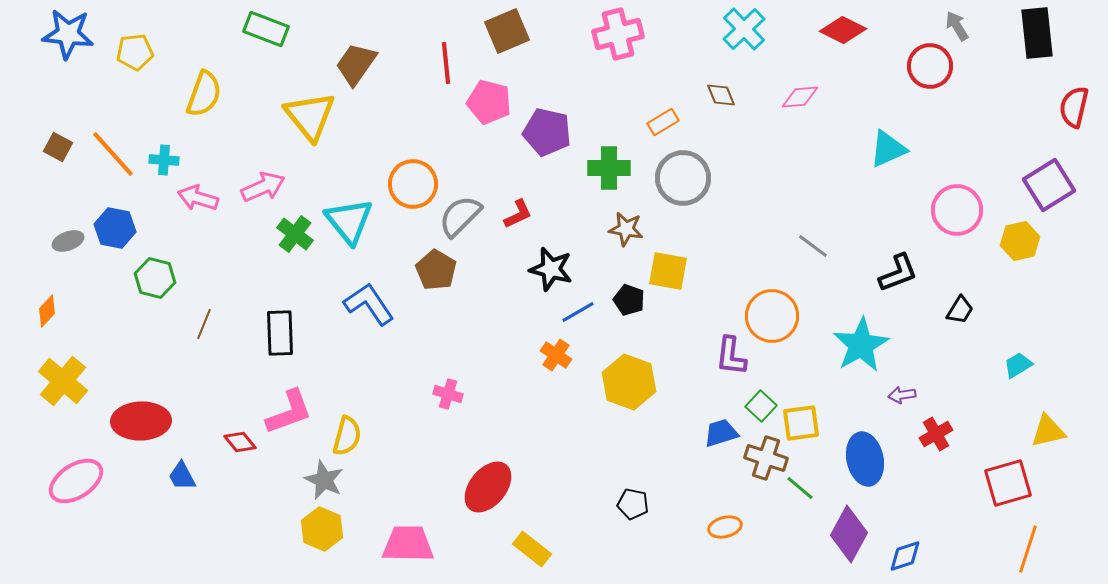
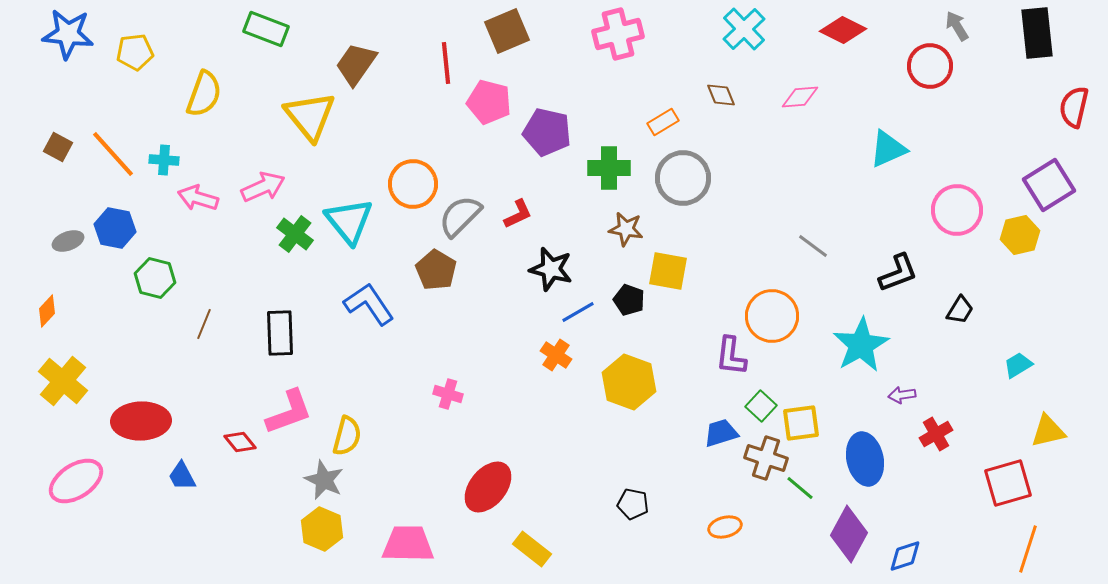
yellow hexagon at (1020, 241): moved 6 px up
